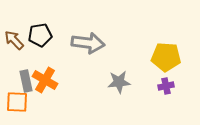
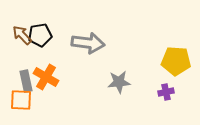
brown arrow: moved 8 px right, 5 px up
yellow pentagon: moved 10 px right, 4 px down
orange cross: moved 1 px right, 3 px up
purple cross: moved 6 px down
orange square: moved 4 px right, 2 px up
